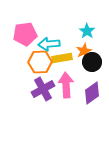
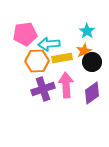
orange hexagon: moved 3 px left, 1 px up
purple cross: rotated 10 degrees clockwise
